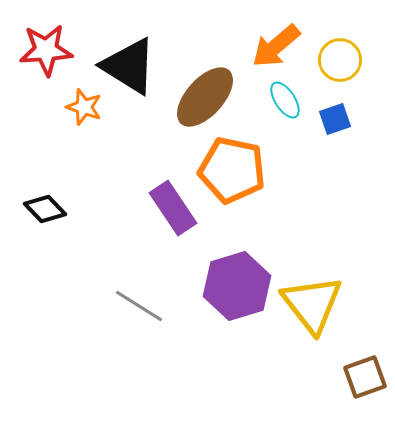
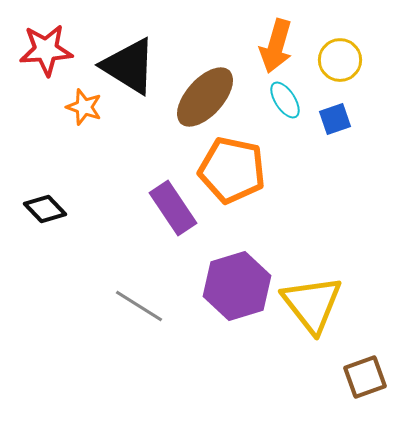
orange arrow: rotated 34 degrees counterclockwise
